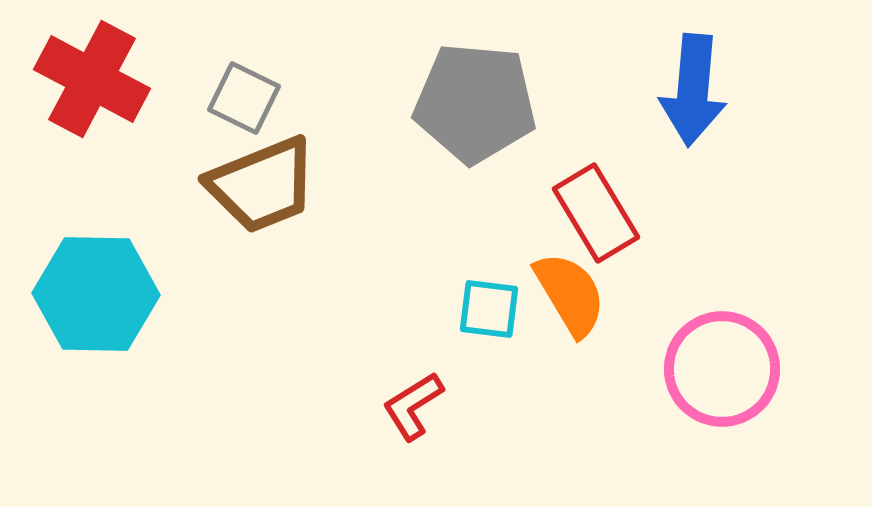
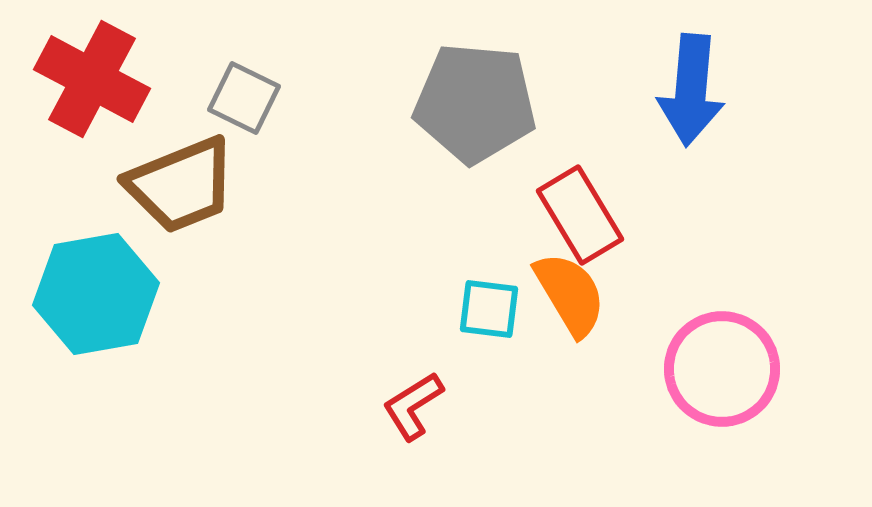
blue arrow: moved 2 px left
brown trapezoid: moved 81 px left
red rectangle: moved 16 px left, 2 px down
cyan hexagon: rotated 11 degrees counterclockwise
